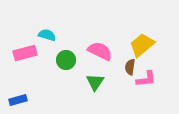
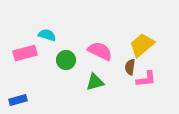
green triangle: rotated 42 degrees clockwise
